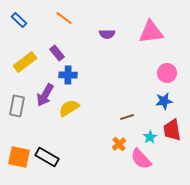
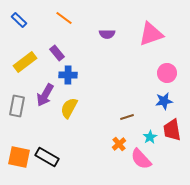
pink triangle: moved 2 px down; rotated 12 degrees counterclockwise
yellow semicircle: rotated 30 degrees counterclockwise
